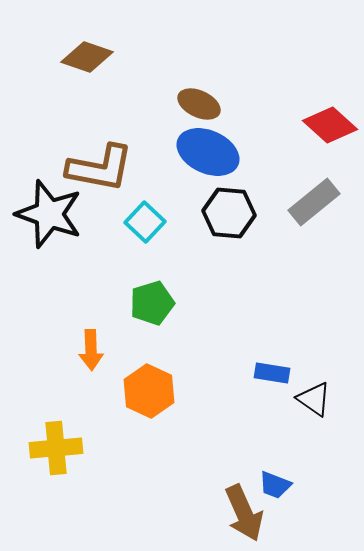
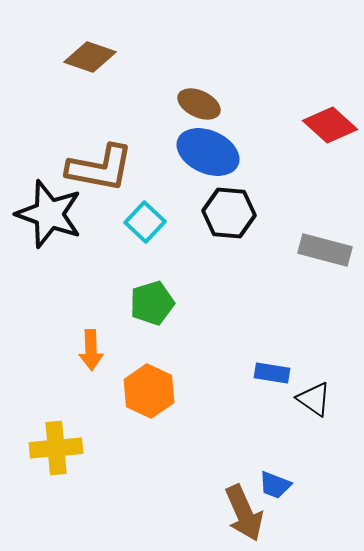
brown diamond: moved 3 px right
gray rectangle: moved 11 px right, 48 px down; rotated 54 degrees clockwise
